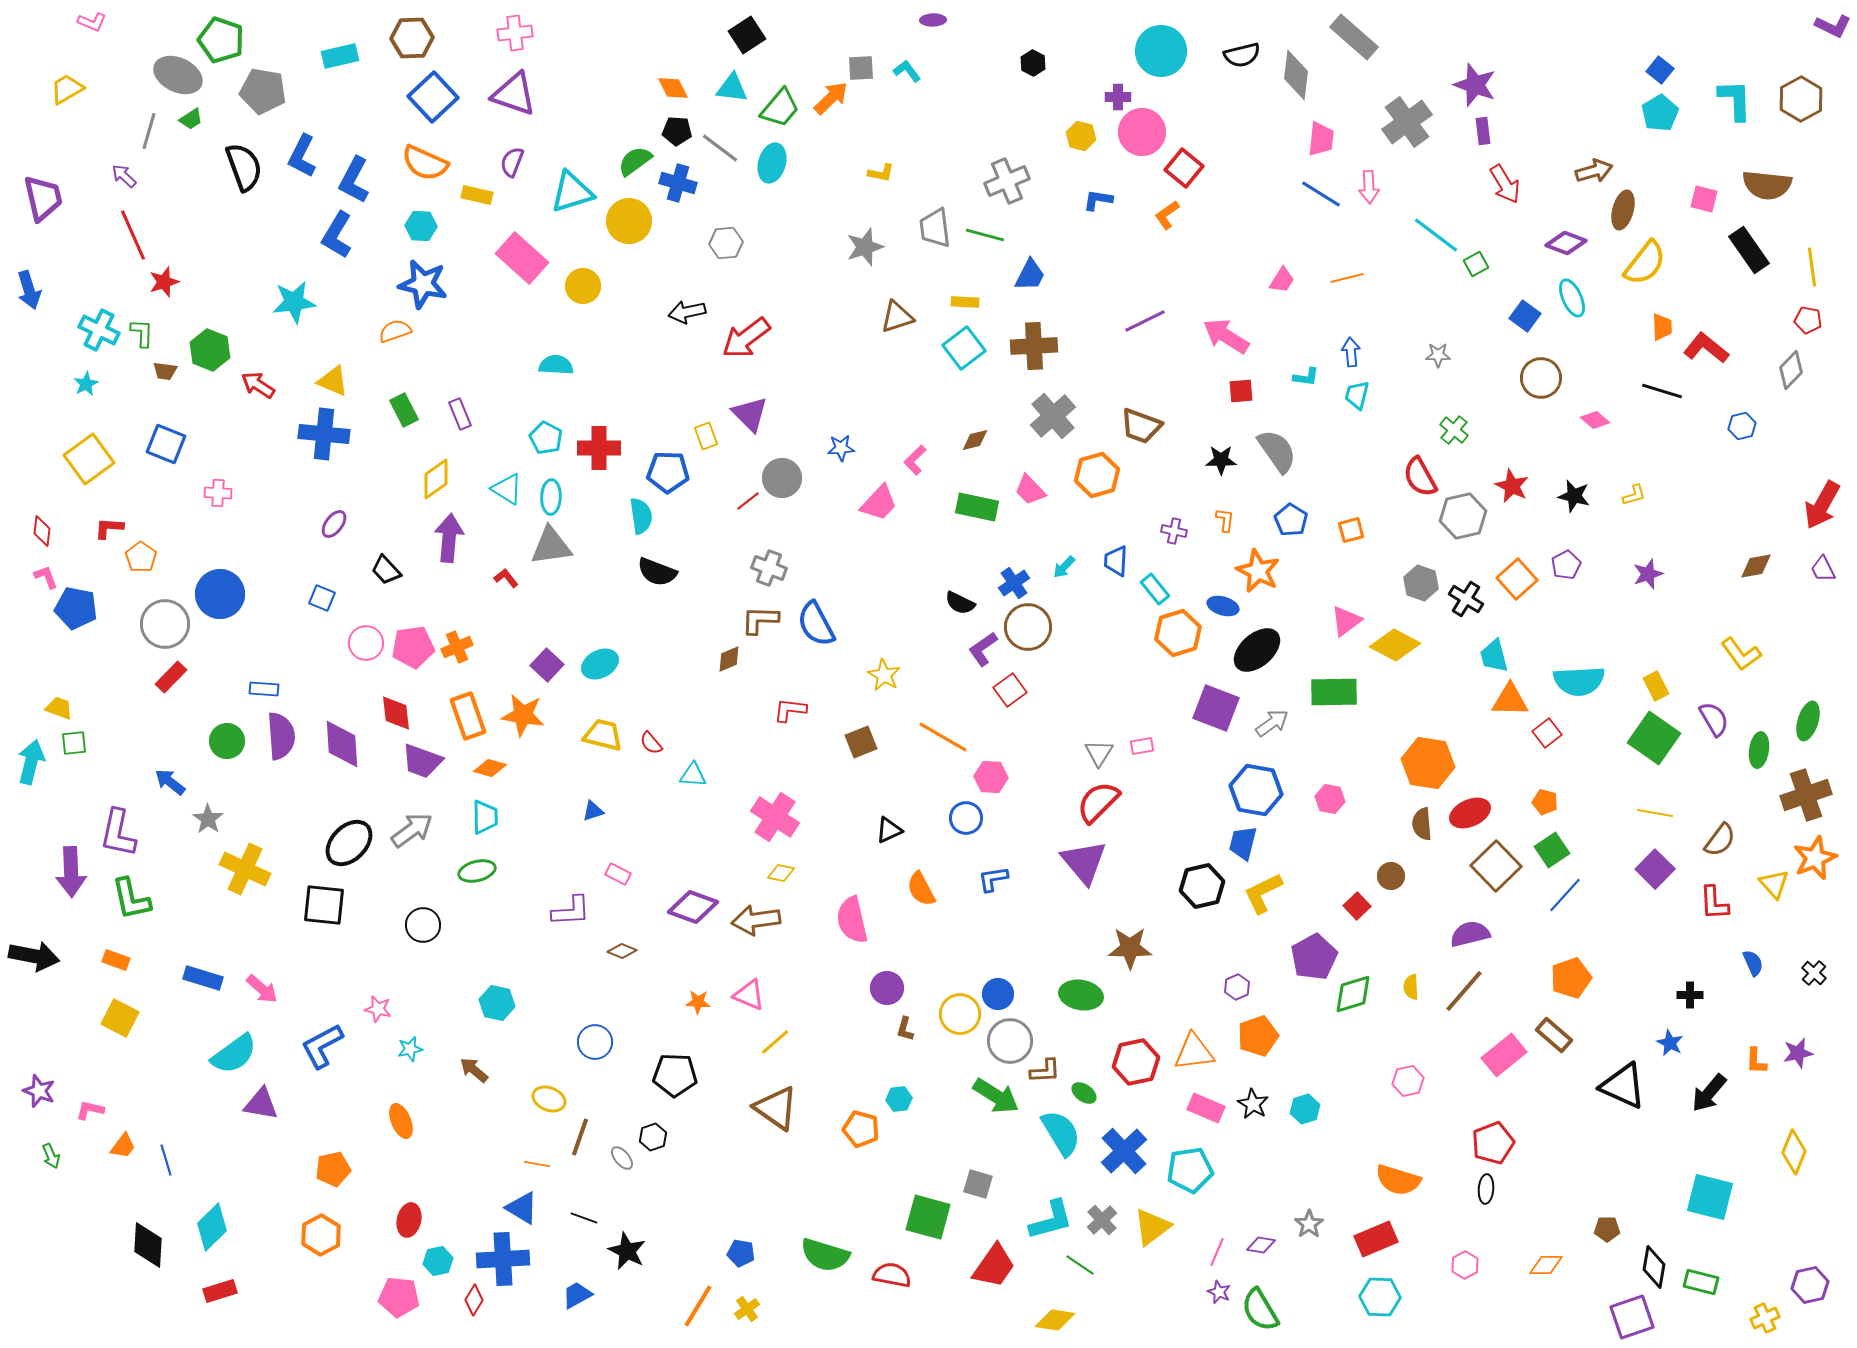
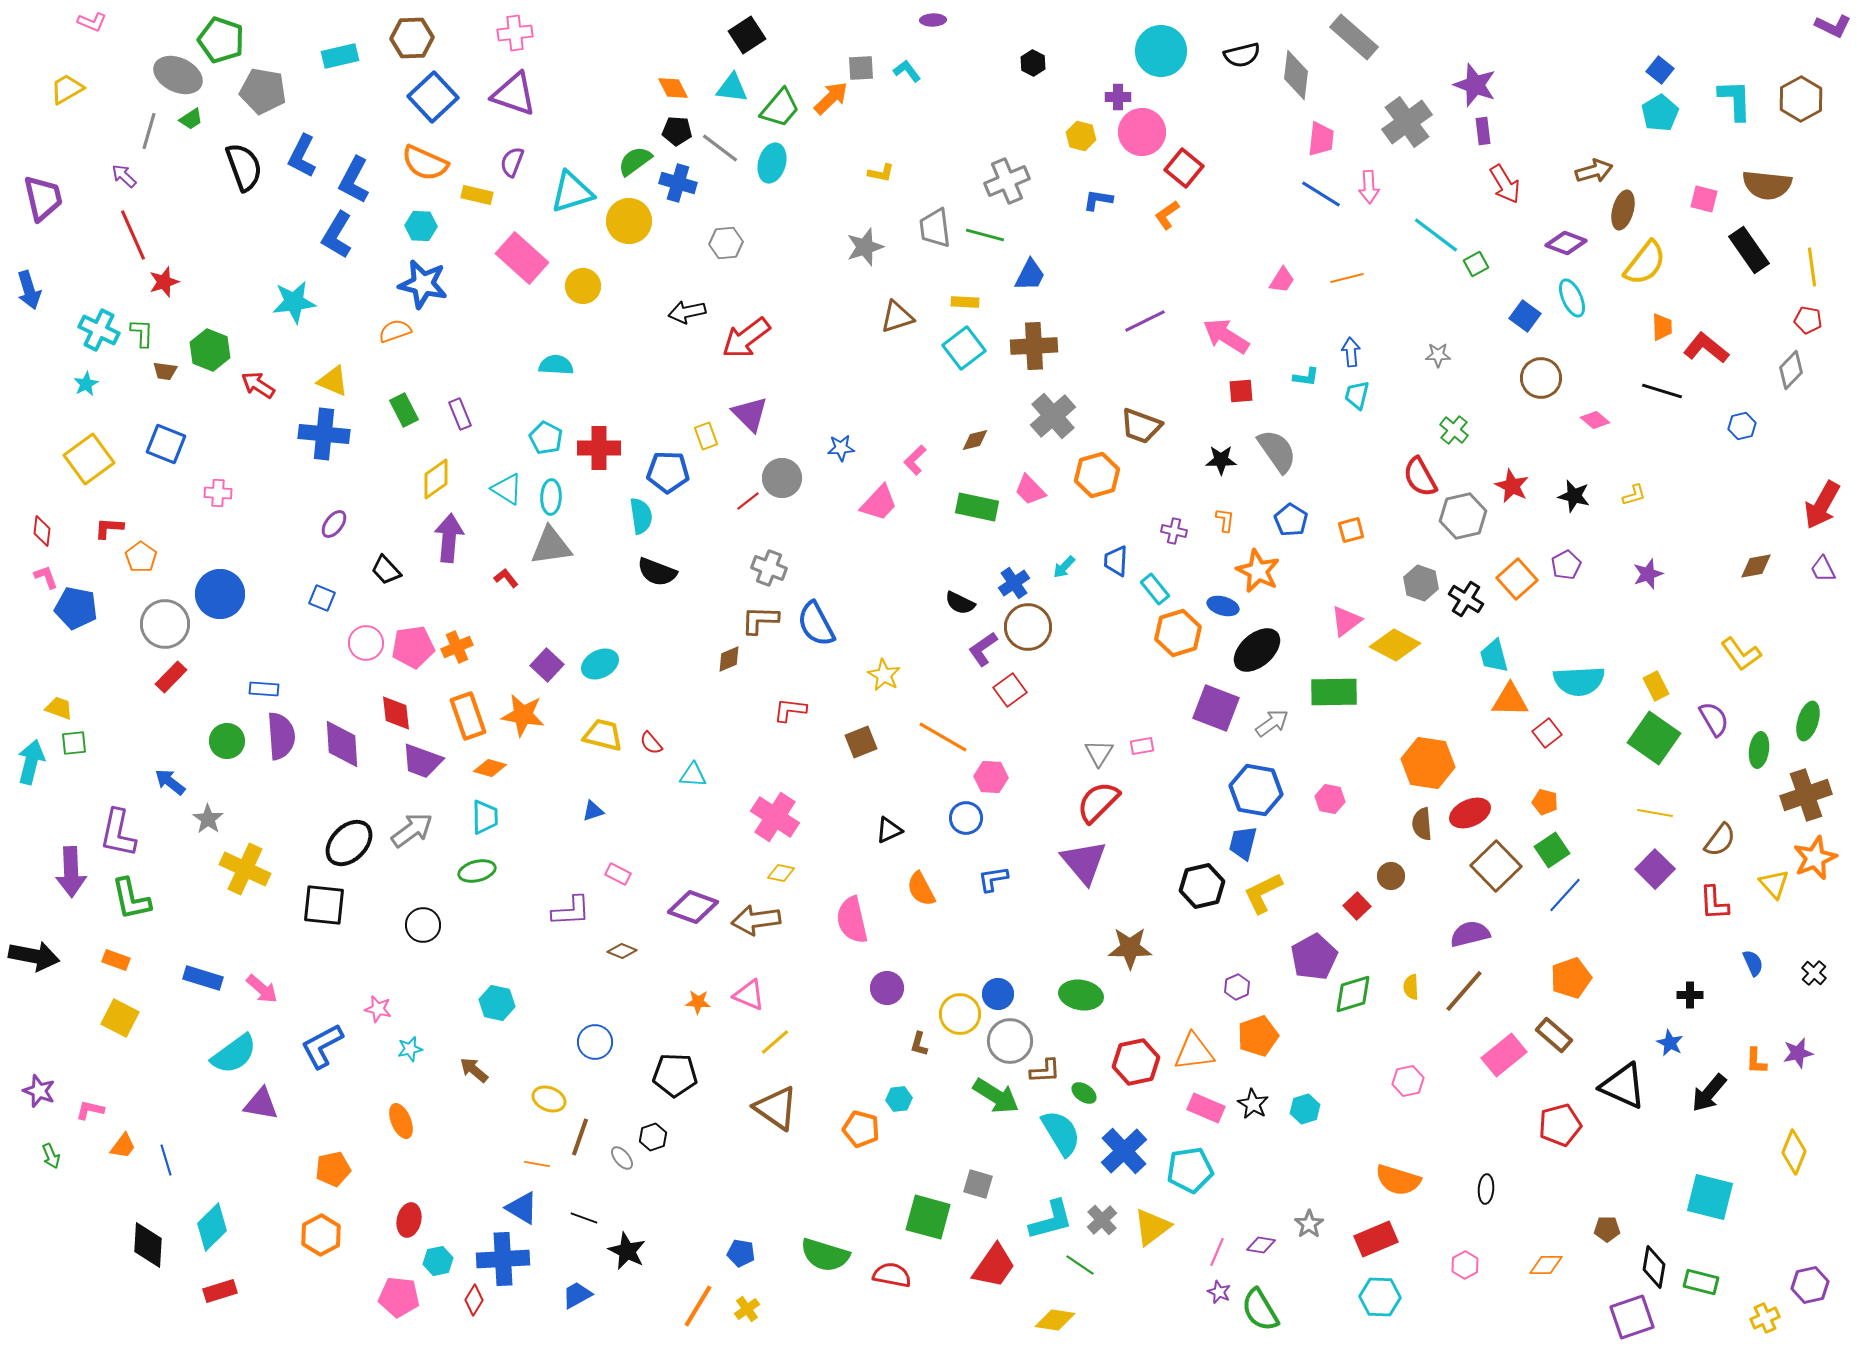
brown L-shape at (905, 1029): moved 14 px right, 15 px down
red pentagon at (1493, 1143): moved 67 px right, 18 px up; rotated 6 degrees clockwise
